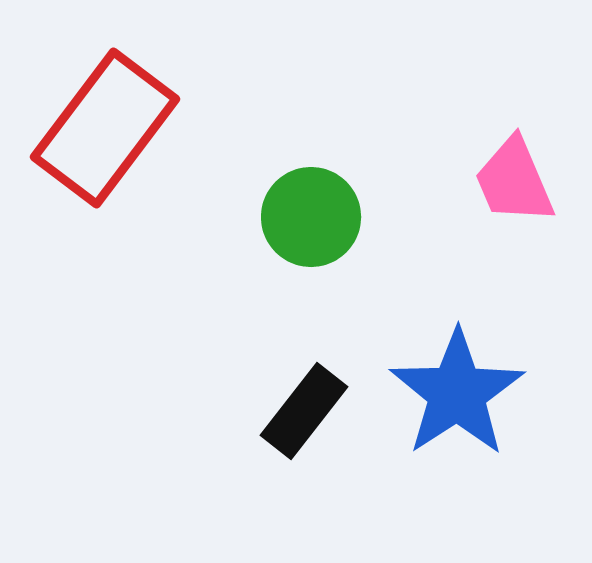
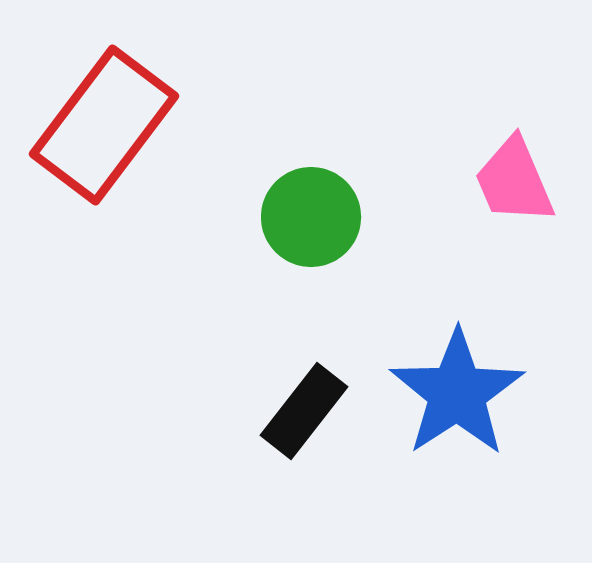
red rectangle: moved 1 px left, 3 px up
